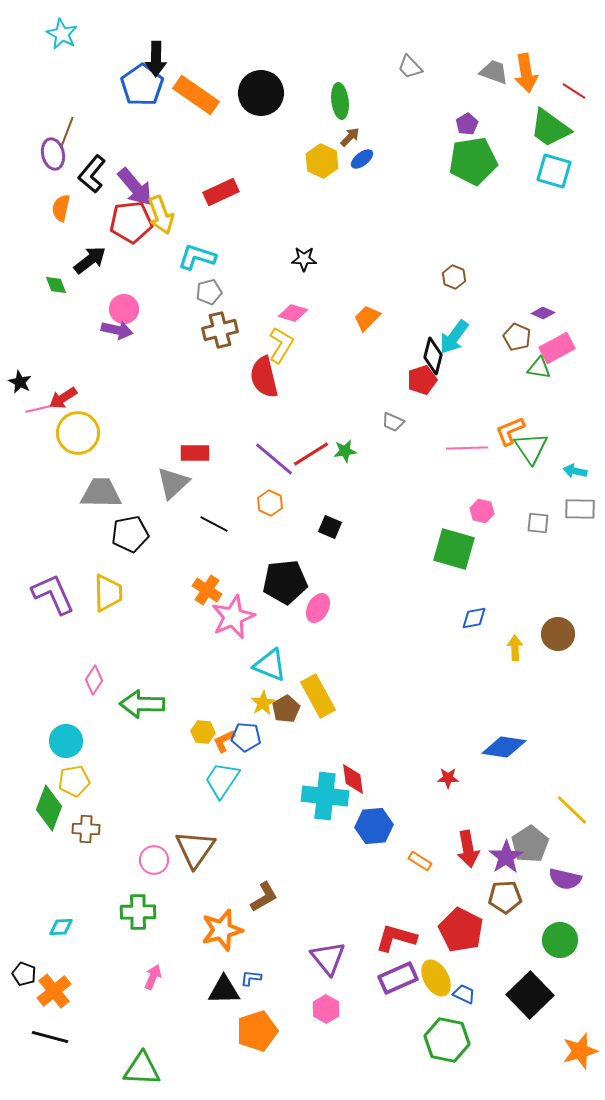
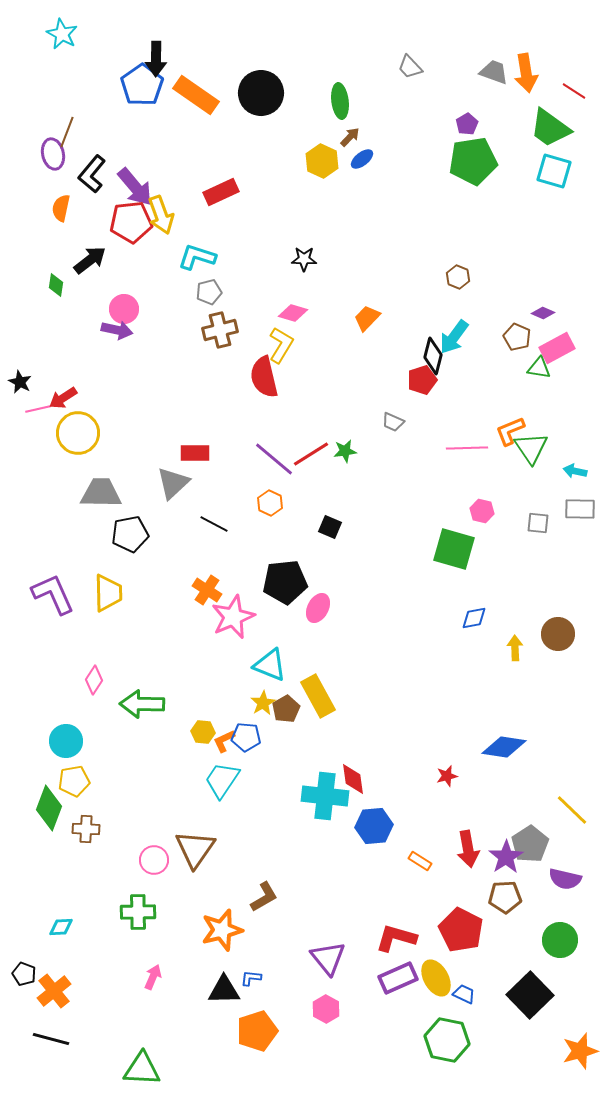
brown hexagon at (454, 277): moved 4 px right
green diamond at (56, 285): rotated 30 degrees clockwise
red star at (448, 778): moved 1 px left, 2 px up; rotated 15 degrees counterclockwise
black line at (50, 1037): moved 1 px right, 2 px down
